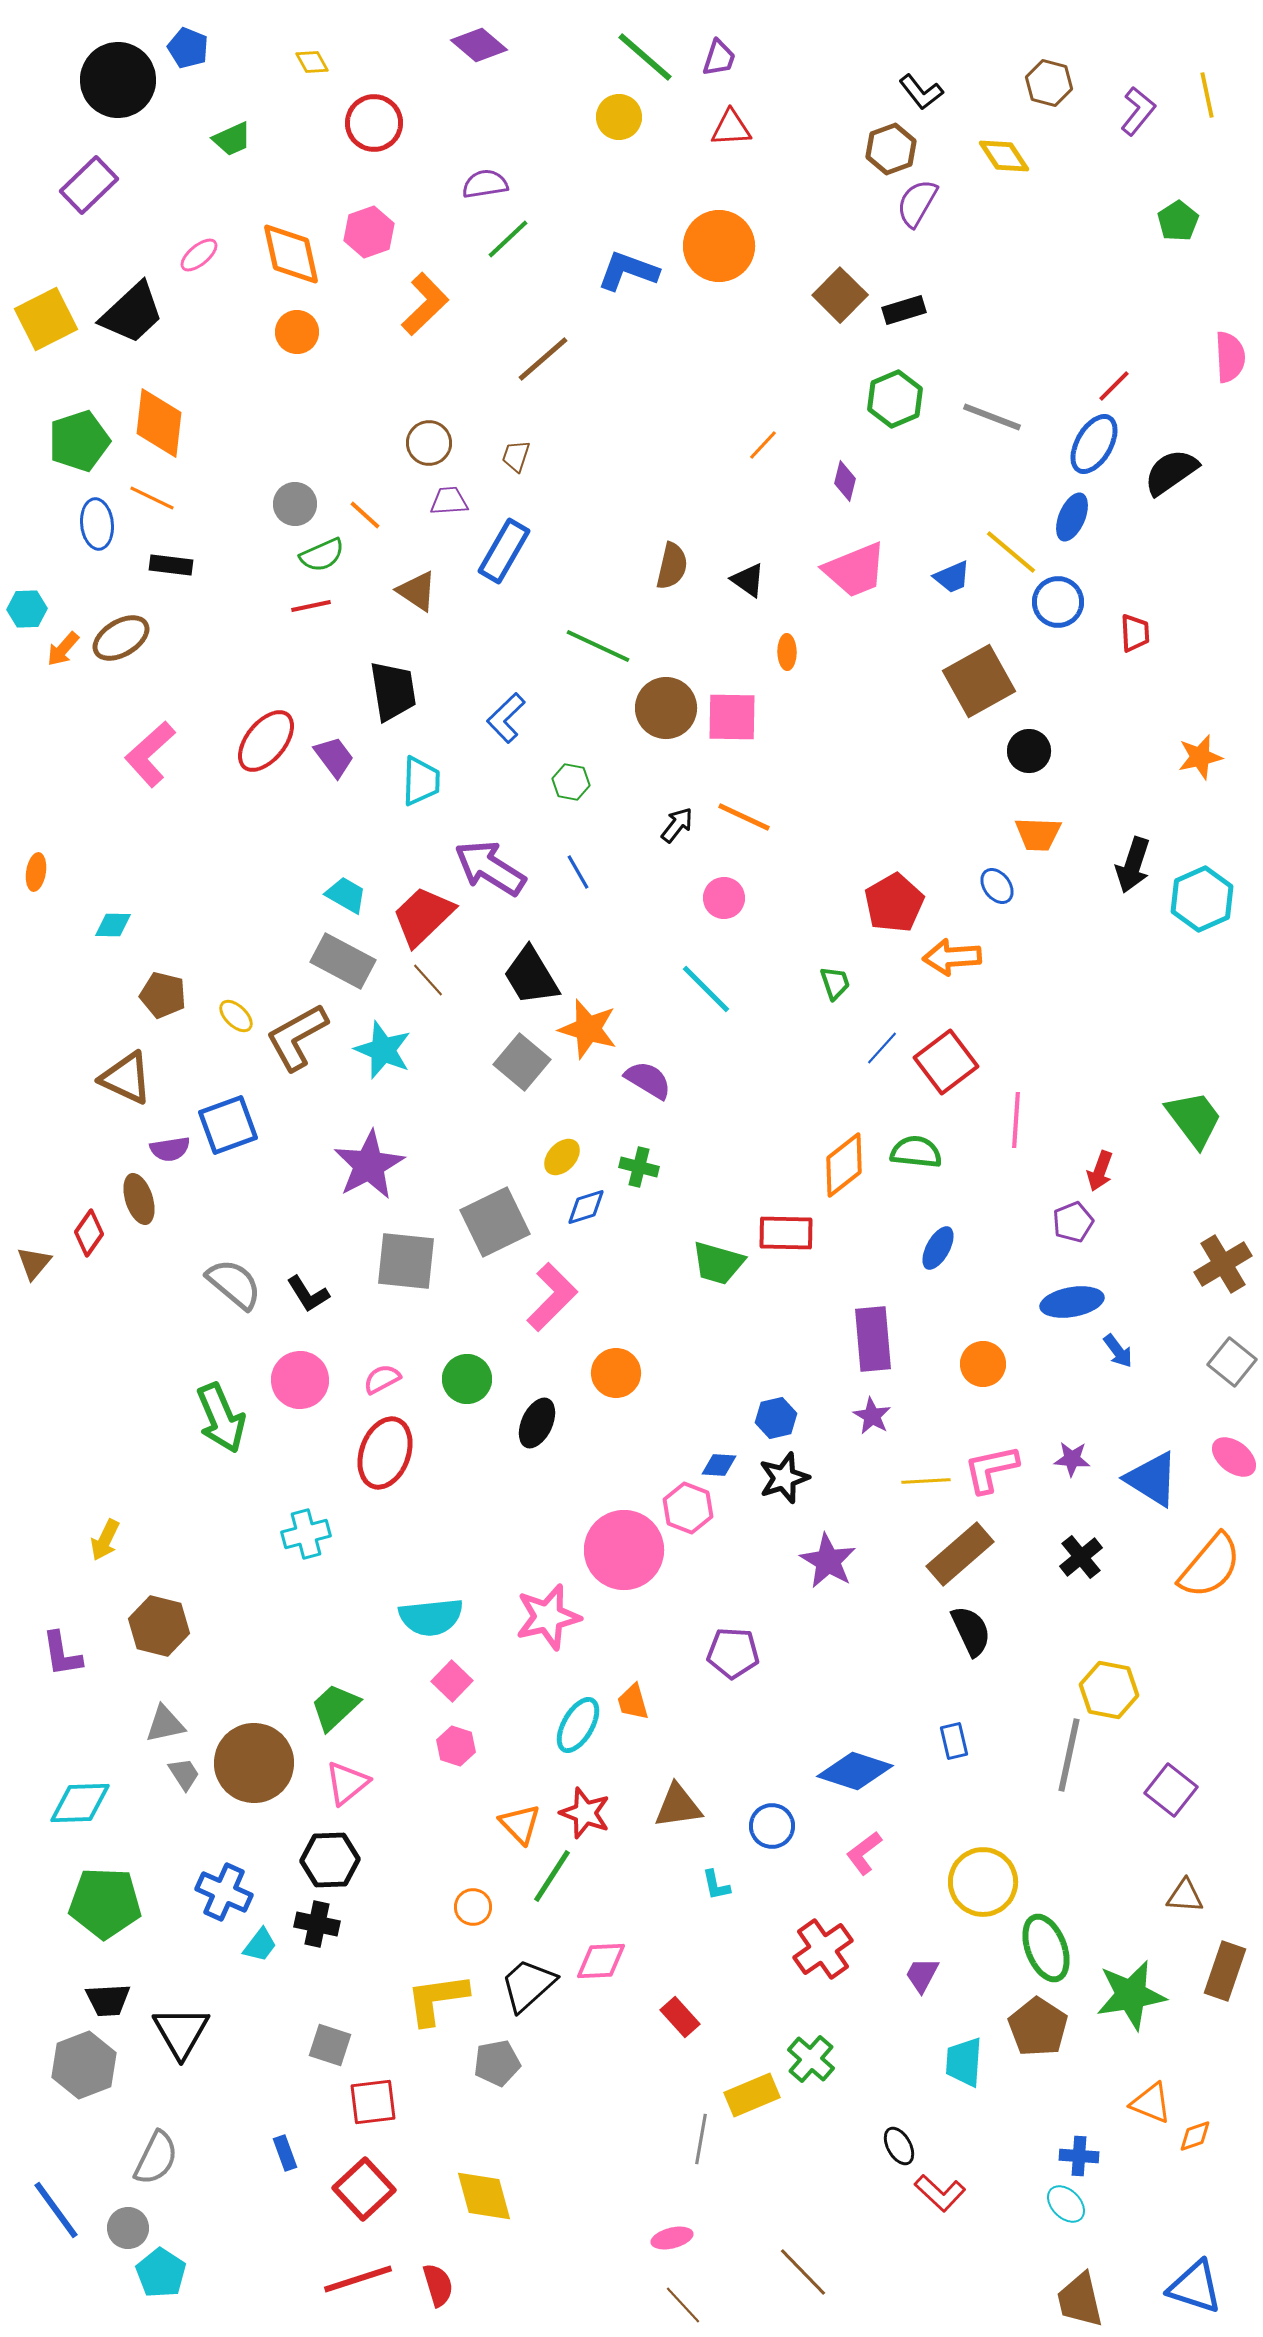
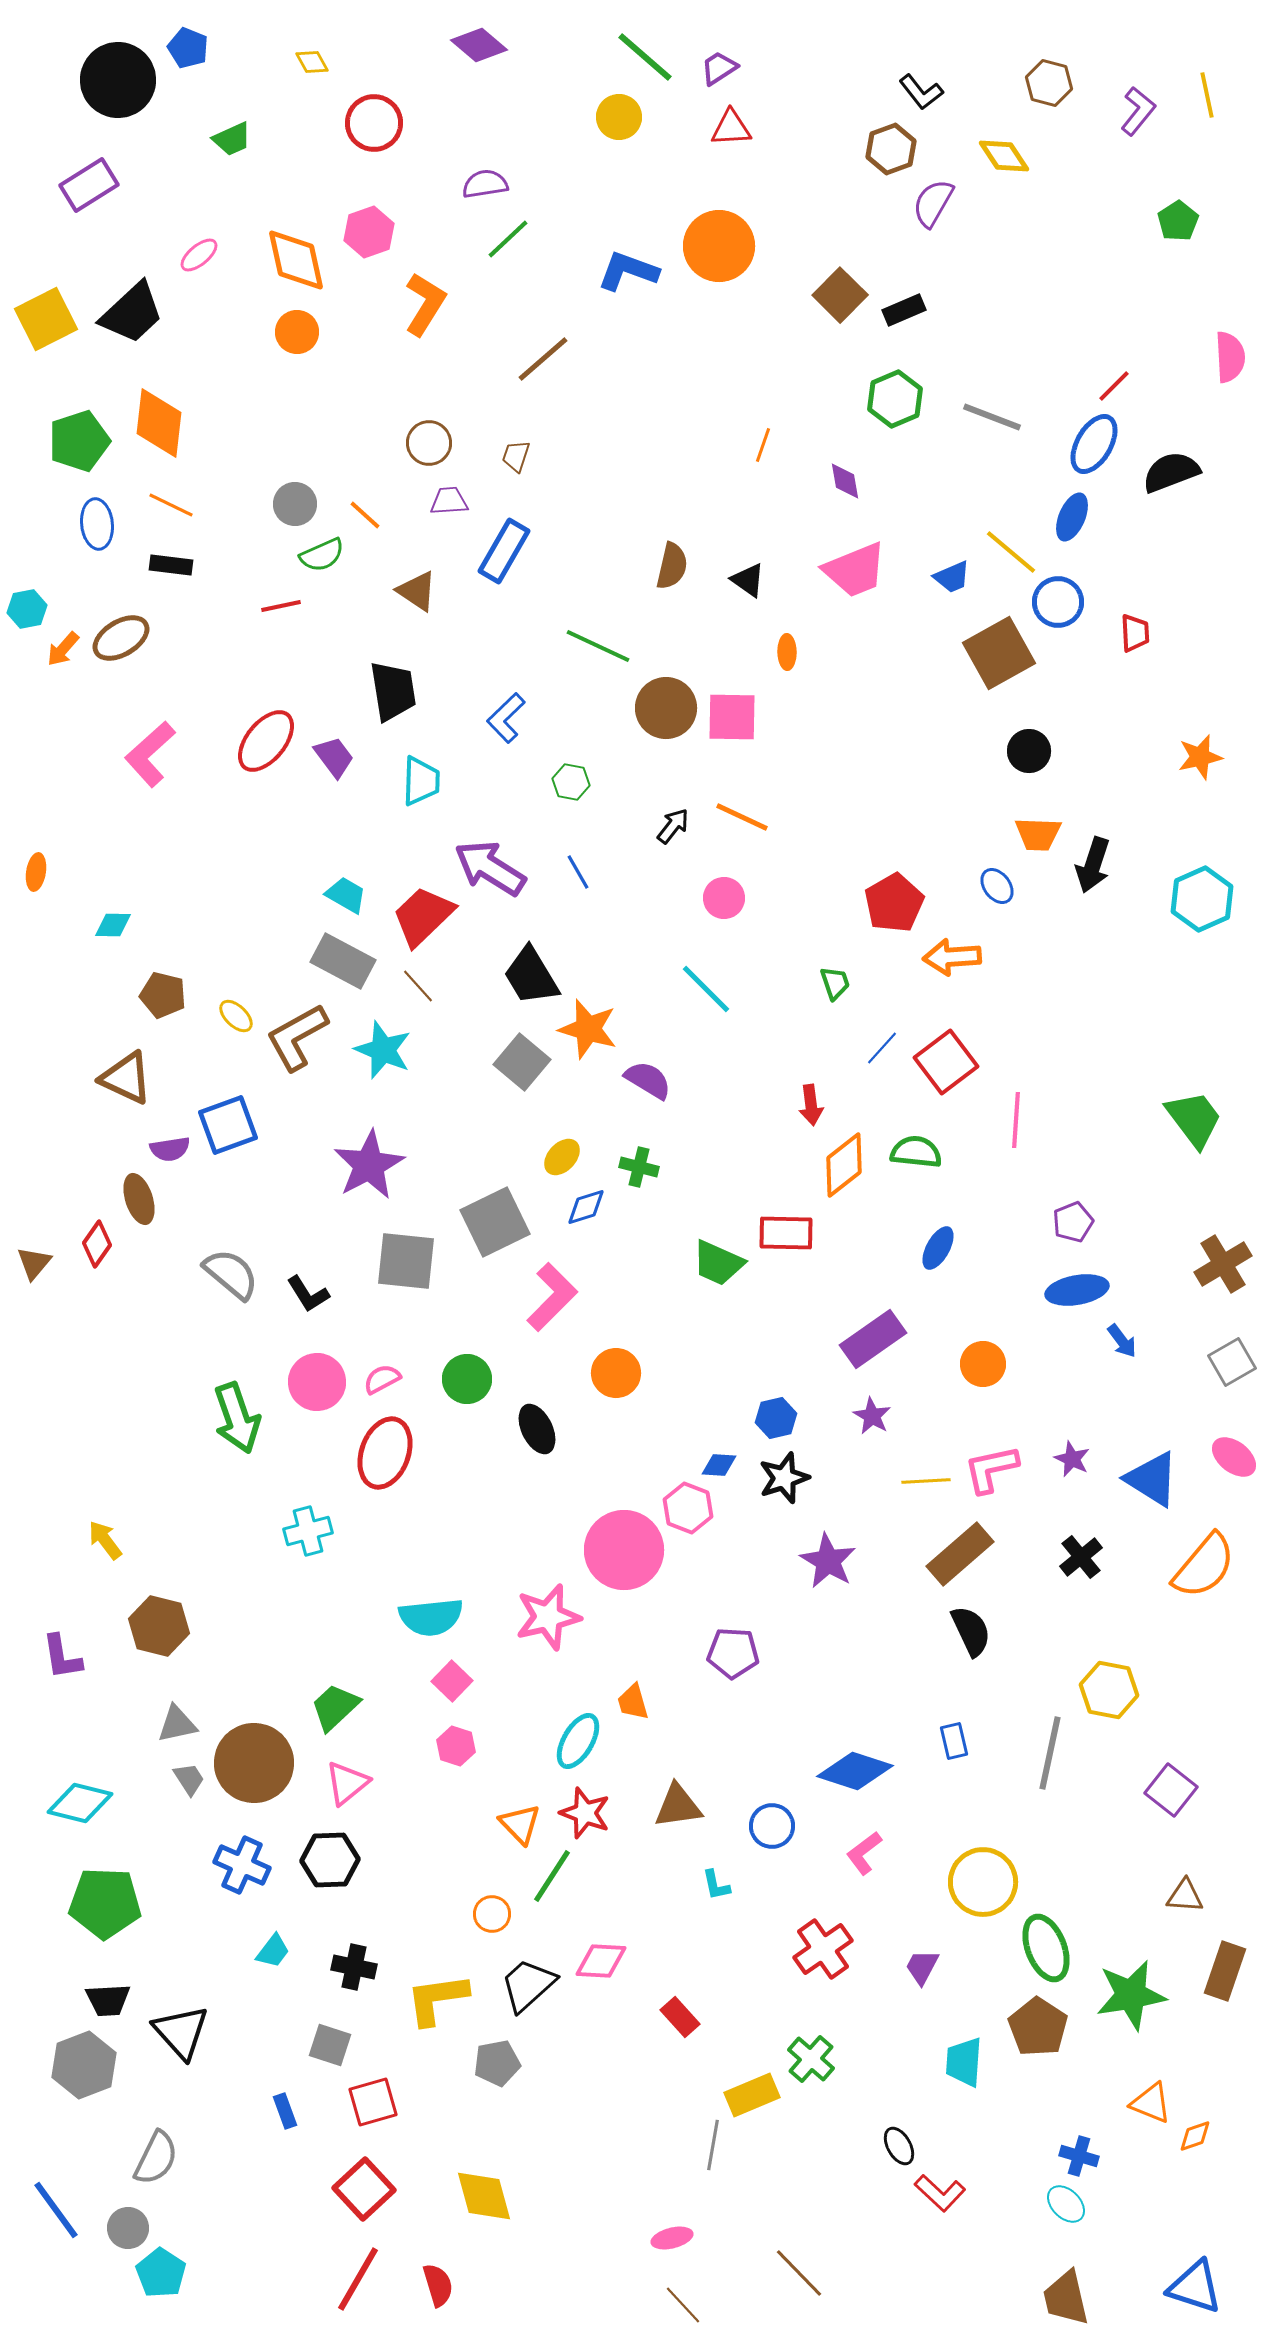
purple trapezoid at (719, 58): moved 10 px down; rotated 141 degrees counterclockwise
purple rectangle at (89, 185): rotated 12 degrees clockwise
purple semicircle at (917, 203): moved 16 px right
orange diamond at (291, 254): moved 5 px right, 6 px down
orange L-shape at (425, 304): rotated 14 degrees counterclockwise
black rectangle at (904, 310): rotated 6 degrees counterclockwise
orange line at (763, 445): rotated 24 degrees counterclockwise
black semicircle at (1171, 472): rotated 14 degrees clockwise
purple diamond at (845, 481): rotated 24 degrees counterclockwise
orange line at (152, 498): moved 19 px right, 7 px down
red line at (311, 606): moved 30 px left
cyan hexagon at (27, 609): rotated 9 degrees counterclockwise
brown square at (979, 681): moved 20 px right, 28 px up
orange line at (744, 817): moved 2 px left
black arrow at (677, 825): moved 4 px left, 1 px down
black arrow at (1133, 865): moved 40 px left
brown line at (428, 980): moved 10 px left, 6 px down
red arrow at (1100, 1171): moved 289 px left, 66 px up; rotated 27 degrees counterclockwise
red diamond at (89, 1233): moved 8 px right, 11 px down
green trapezoid at (718, 1263): rotated 8 degrees clockwise
gray semicircle at (234, 1284): moved 3 px left, 10 px up
blue ellipse at (1072, 1302): moved 5 px right, 12 px up
purple rectangle at (873, 1339): rotated 60 degrees clockwise
blue arrow at (1118, 1351): moved 4 px right, 10 px up
gray square at (1232, 1362): rotated 21 degrees clockwise
pink circle at (300, 1380): moved 17 px right, 2 px down
green arrow at (221, 1418): moved 16 px right; rotated 4 degrees clockwise
black ellipse at (537, 1423): moved 6 px down; rotated 51 degrees counterclockwise
purple star at (1072, 1459): rotated 21 degrees clockwise
cyan cross at (306, 1534): moved 2 px right, 3 px up
yellow arrow at (105, 1540): rotated 117 degrees clockwise
orange semicircle at (1210, 1566): moved 6 px left
purple L-shape at (62, 1654): moved 3 px down
gray triangle at (165, 1724): moved 12 px right
cyan ellipse at (578, 1725): moved 16 px down
gray line at (1069, 1755): moved 19 px left, 2 px up
gray trapezoid at (184, 1774): moved 5 px right, 5 px down
cyan diamond at (80, 1803): rotated 16 degrees clockwise
blue cross at (224, 1892): moved 18 px right, 27 px up
orange circle at (473, 1907): moved 19 px right, 7 px down
black cross at (317, 1924): moved 37 px right, 43 px down
cyan trapezoid at (260, 1945): moved 13 px right, 6 px down
pink diamond at (601, 1961): rotated 6 degrees clockwise
purple trapezoid at (922, 1975): moved 8 px up
black triangle at (181, 2032): rotated 12 degrees counterclockwise
red square at (373, 2102): rotated 9 degrees counterclockwise
gray line at (701, 2139): moved 12 px right, 6 px down
blue rectangle at (285, 2153): moved 42 px up
blue cross at (1079, 2156): rotated 12 degrees clockwise
brown line at (803, 2272): moved 4 px left, 1 px down
red line at (358, 2279): rotated 42 degrees counterclockwise
brown trapezoid at (1080, 2300): moved 14 px left, 2 px up
